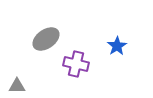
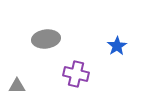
gray ellipse: rotated 28 degrees clockwise
purple cross: moved 10 px down
